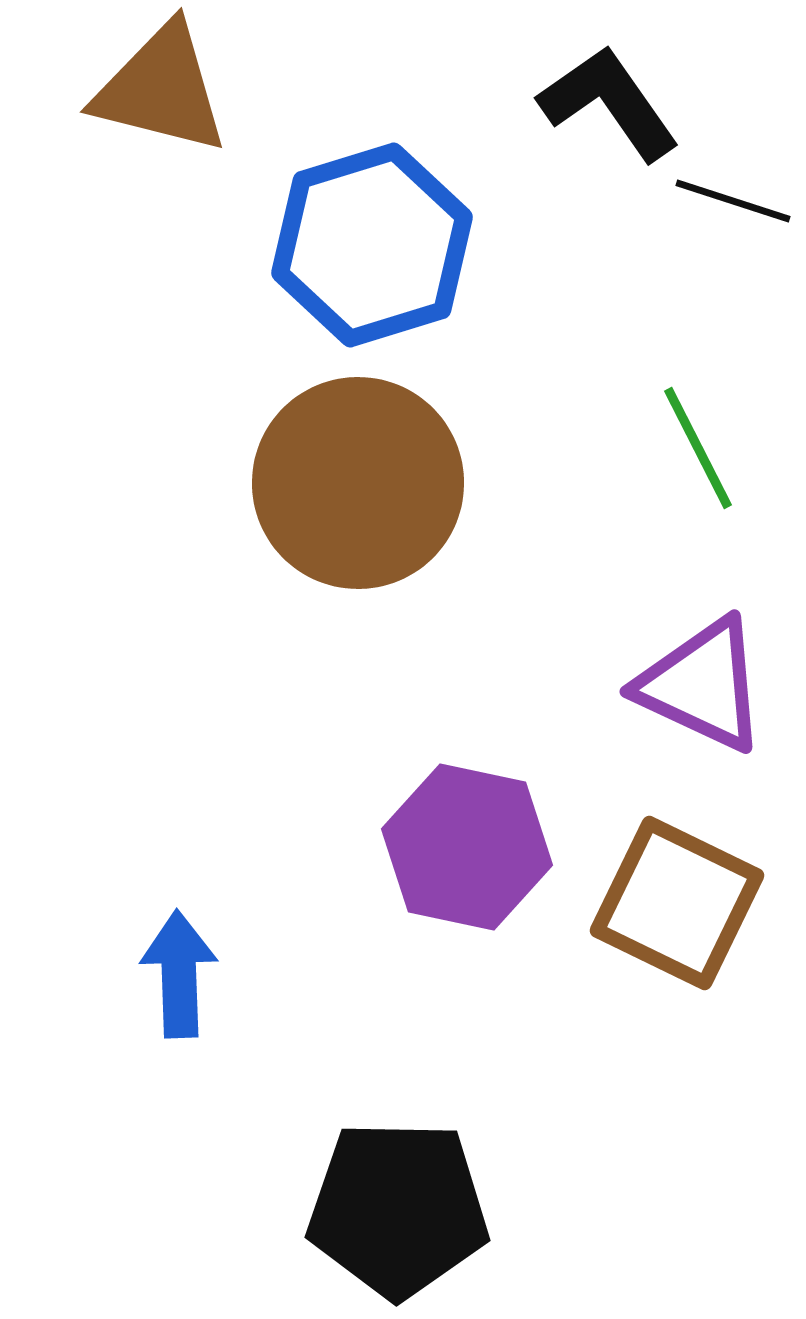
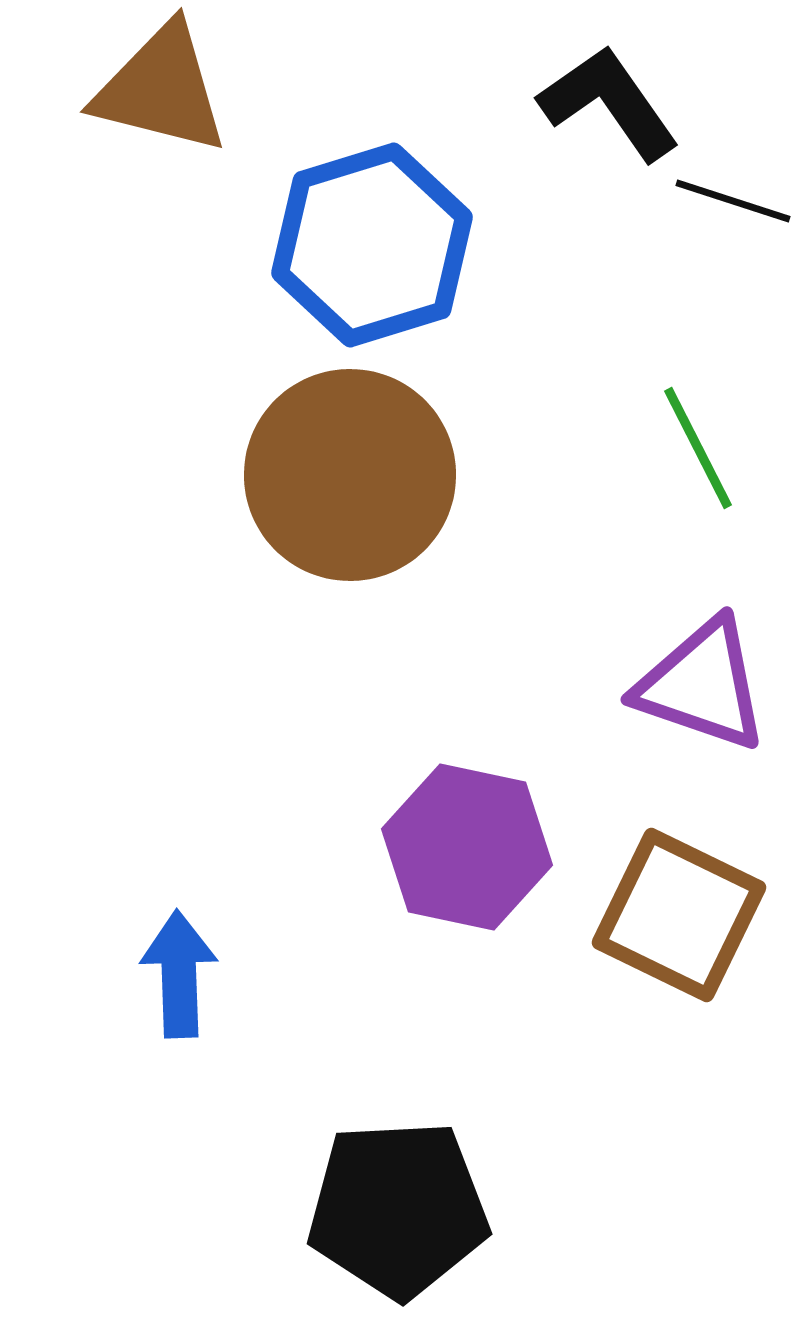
brown circle: moved 8 px left, 8 px up
purple triangle: rotated 6 degrees counterclockwise
brown square: moved 2 px right, 12 px down
black pentagon: rotated 4 degrees counterclockwise
